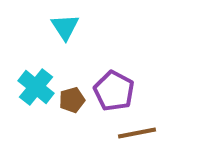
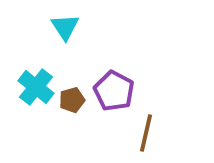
brown line: moved 9 px right; rotated 66 degrees counterclockwise
